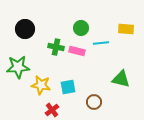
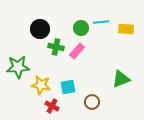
black circle: moved 15 px right
cyan line: moved 21 px up
pink rectangle: rotated 63 degrees counterclockwise
green triangle: rotated 36 degrees counterclockwise
brown circle: moved 2 px left
red cross: moved 4 px up; rotated 24 degrees counterclockwise
